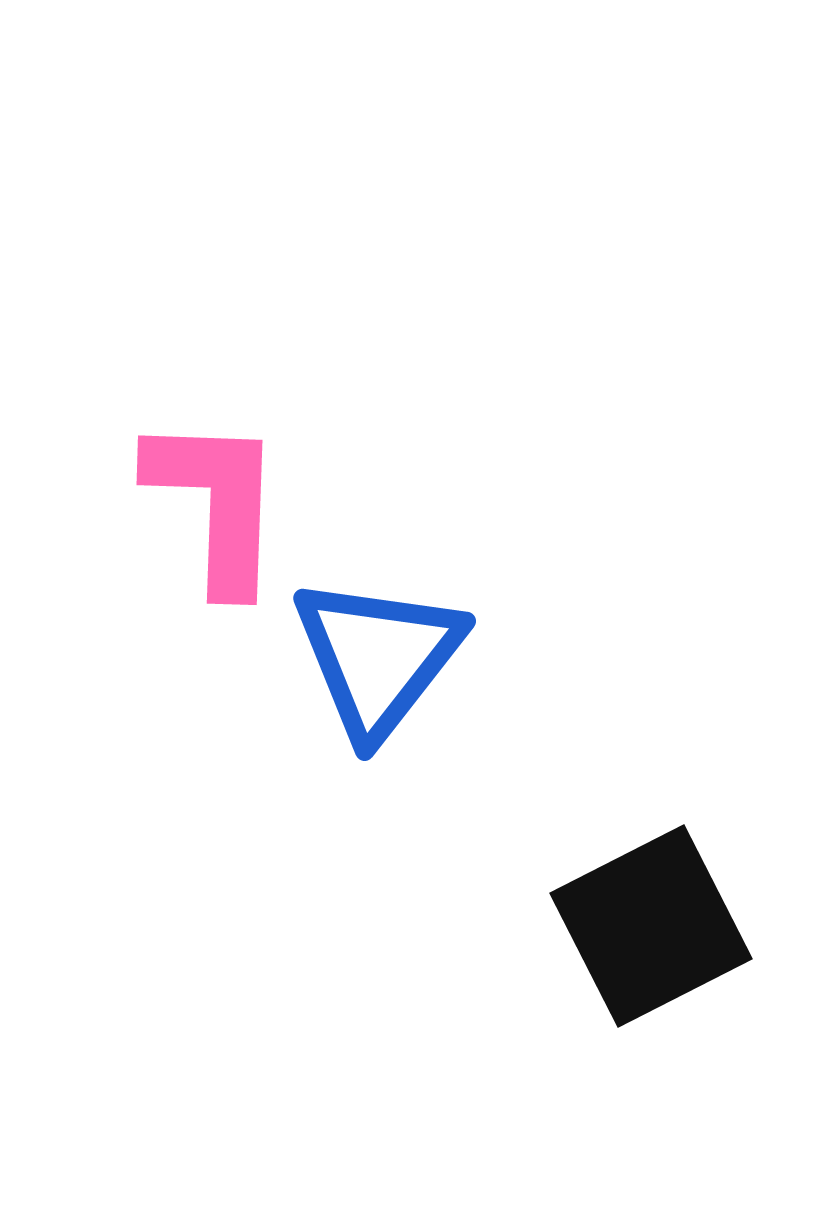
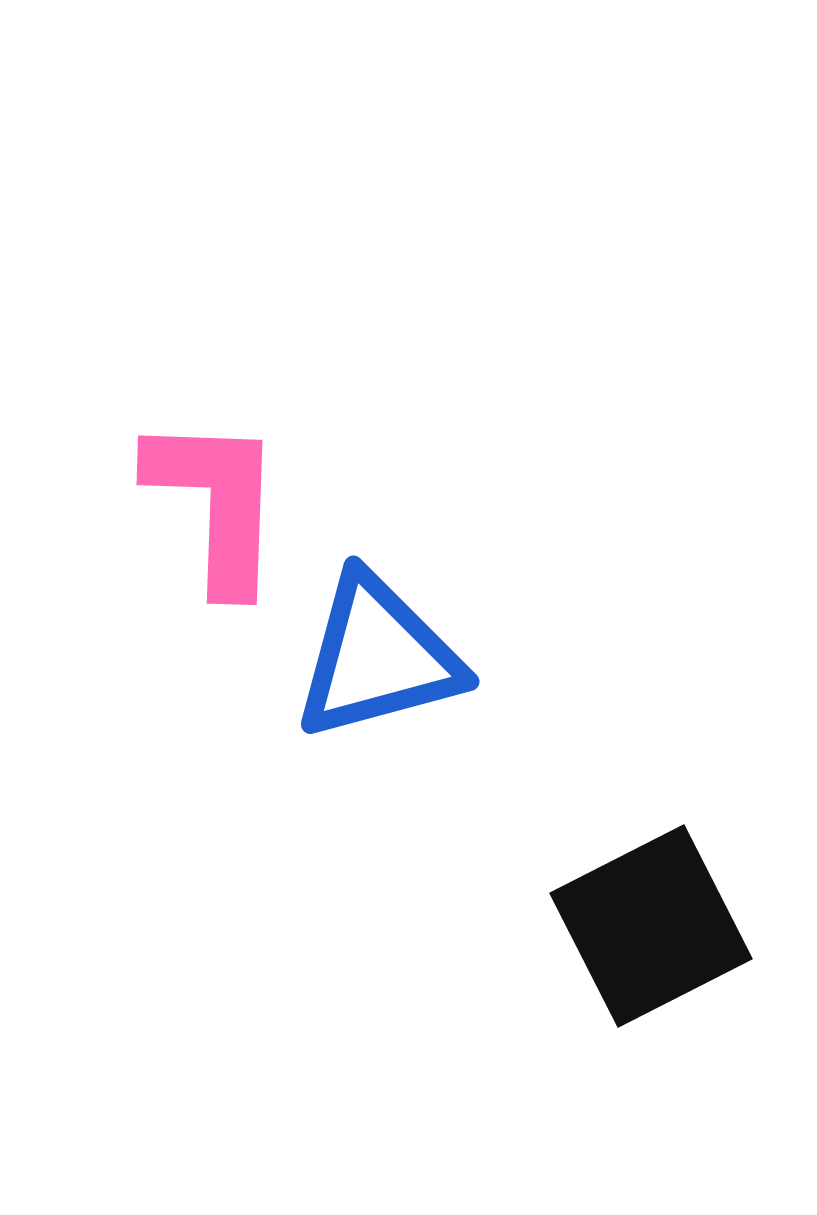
blue triangle: rotated 37 degrees clockwise
